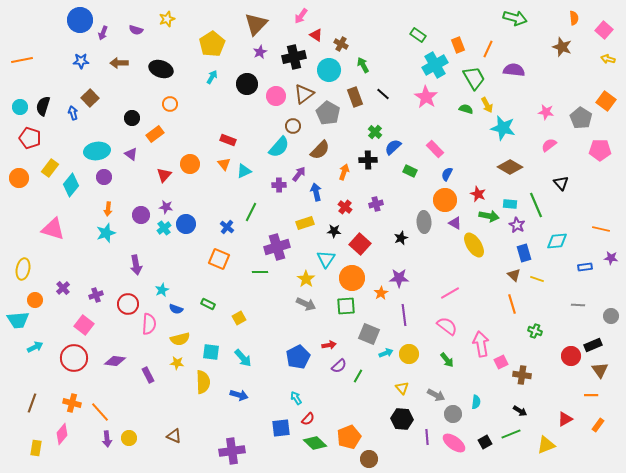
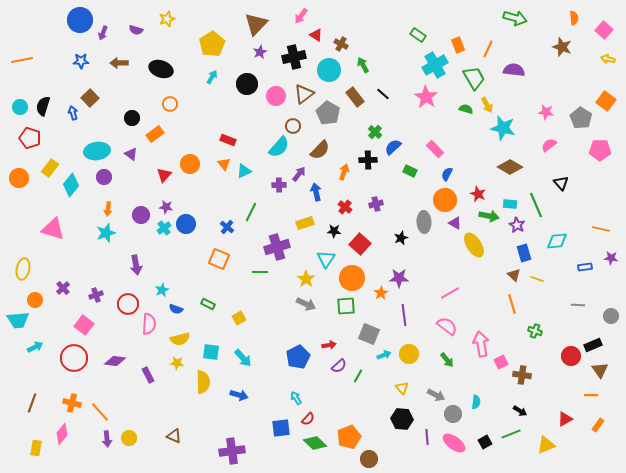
brown rectangle at (355, 97): rotated 18 degrees counterclockwise
cyan arrow at (386, 353): moved 2 px left, 2 px down
